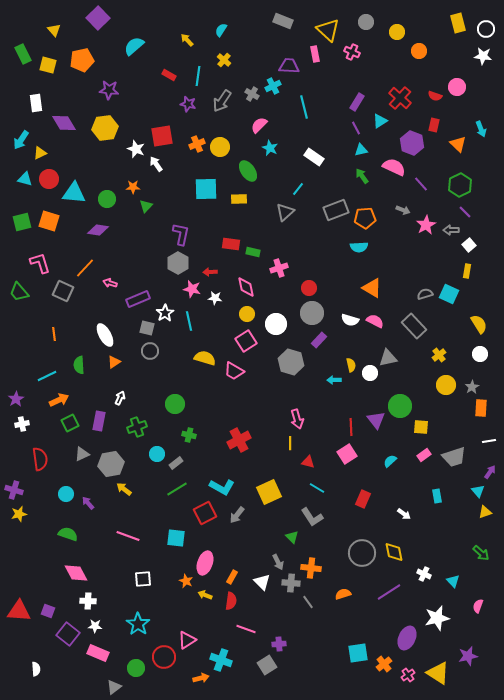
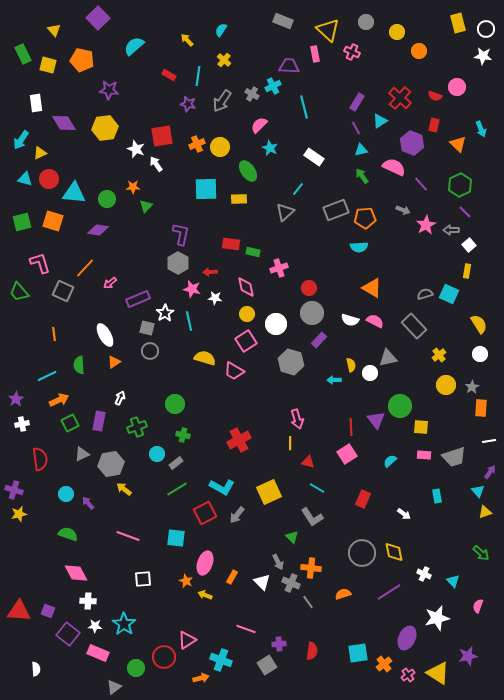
orange pentagon at (82, 60): rotated 25 degrees clockwise
orange square at (49, 221): moved 4 px right
pink arrow at (110, 283): rotated 56 degrees counterclockwise
green cross at (189, 435): moved 6 px left
pink rectangle at (424, 455): rotated 40 degrees clockwise
gray cross at (291, 583): rotated 18 degrees clockwise
red semicircle at (231, 601): moved 81 px right, 50 px down
cyan star at (138, 624): moved 14 px left
